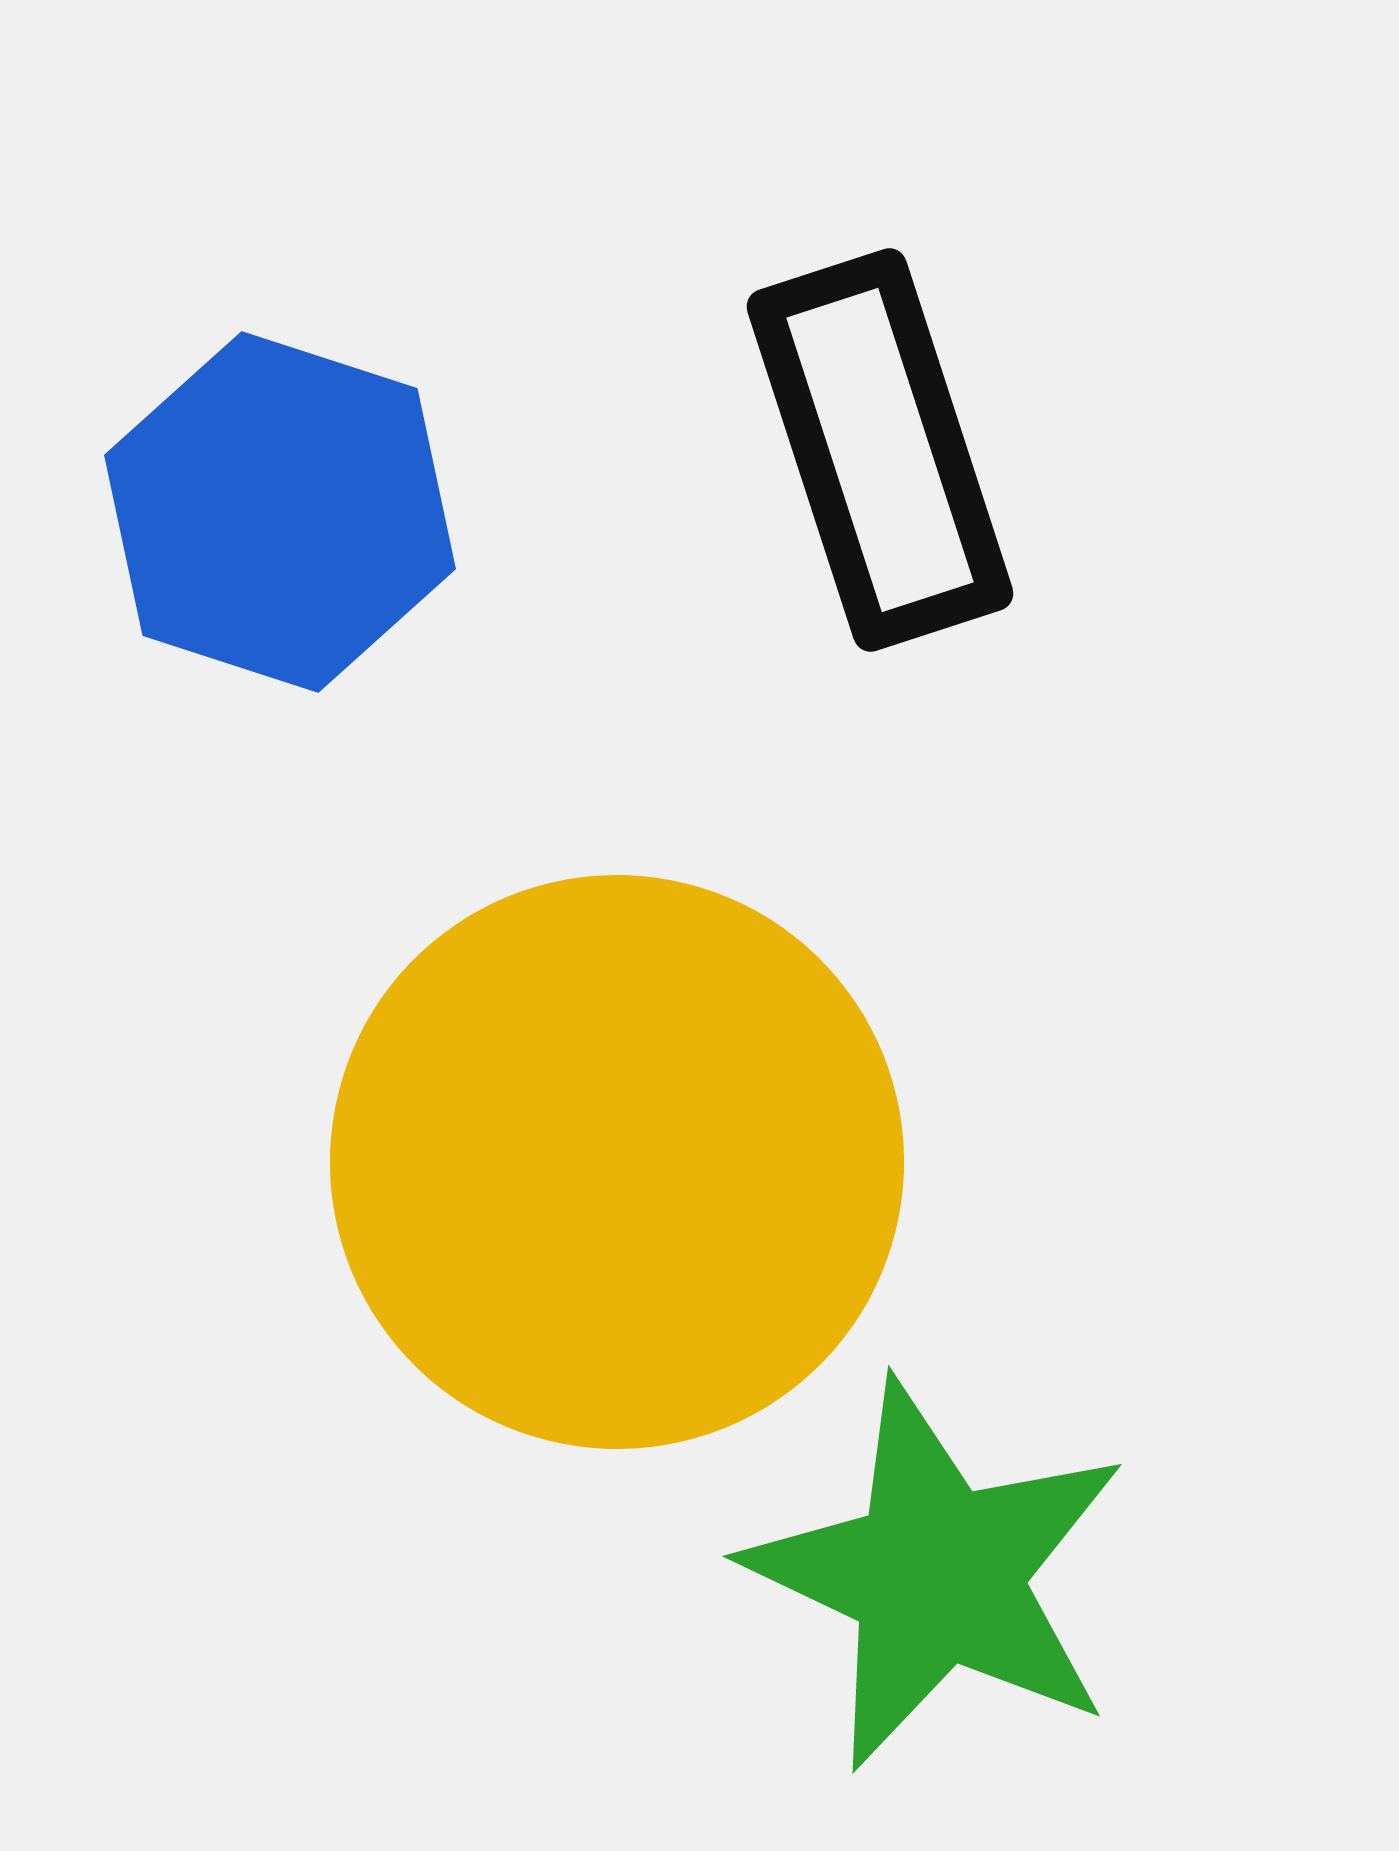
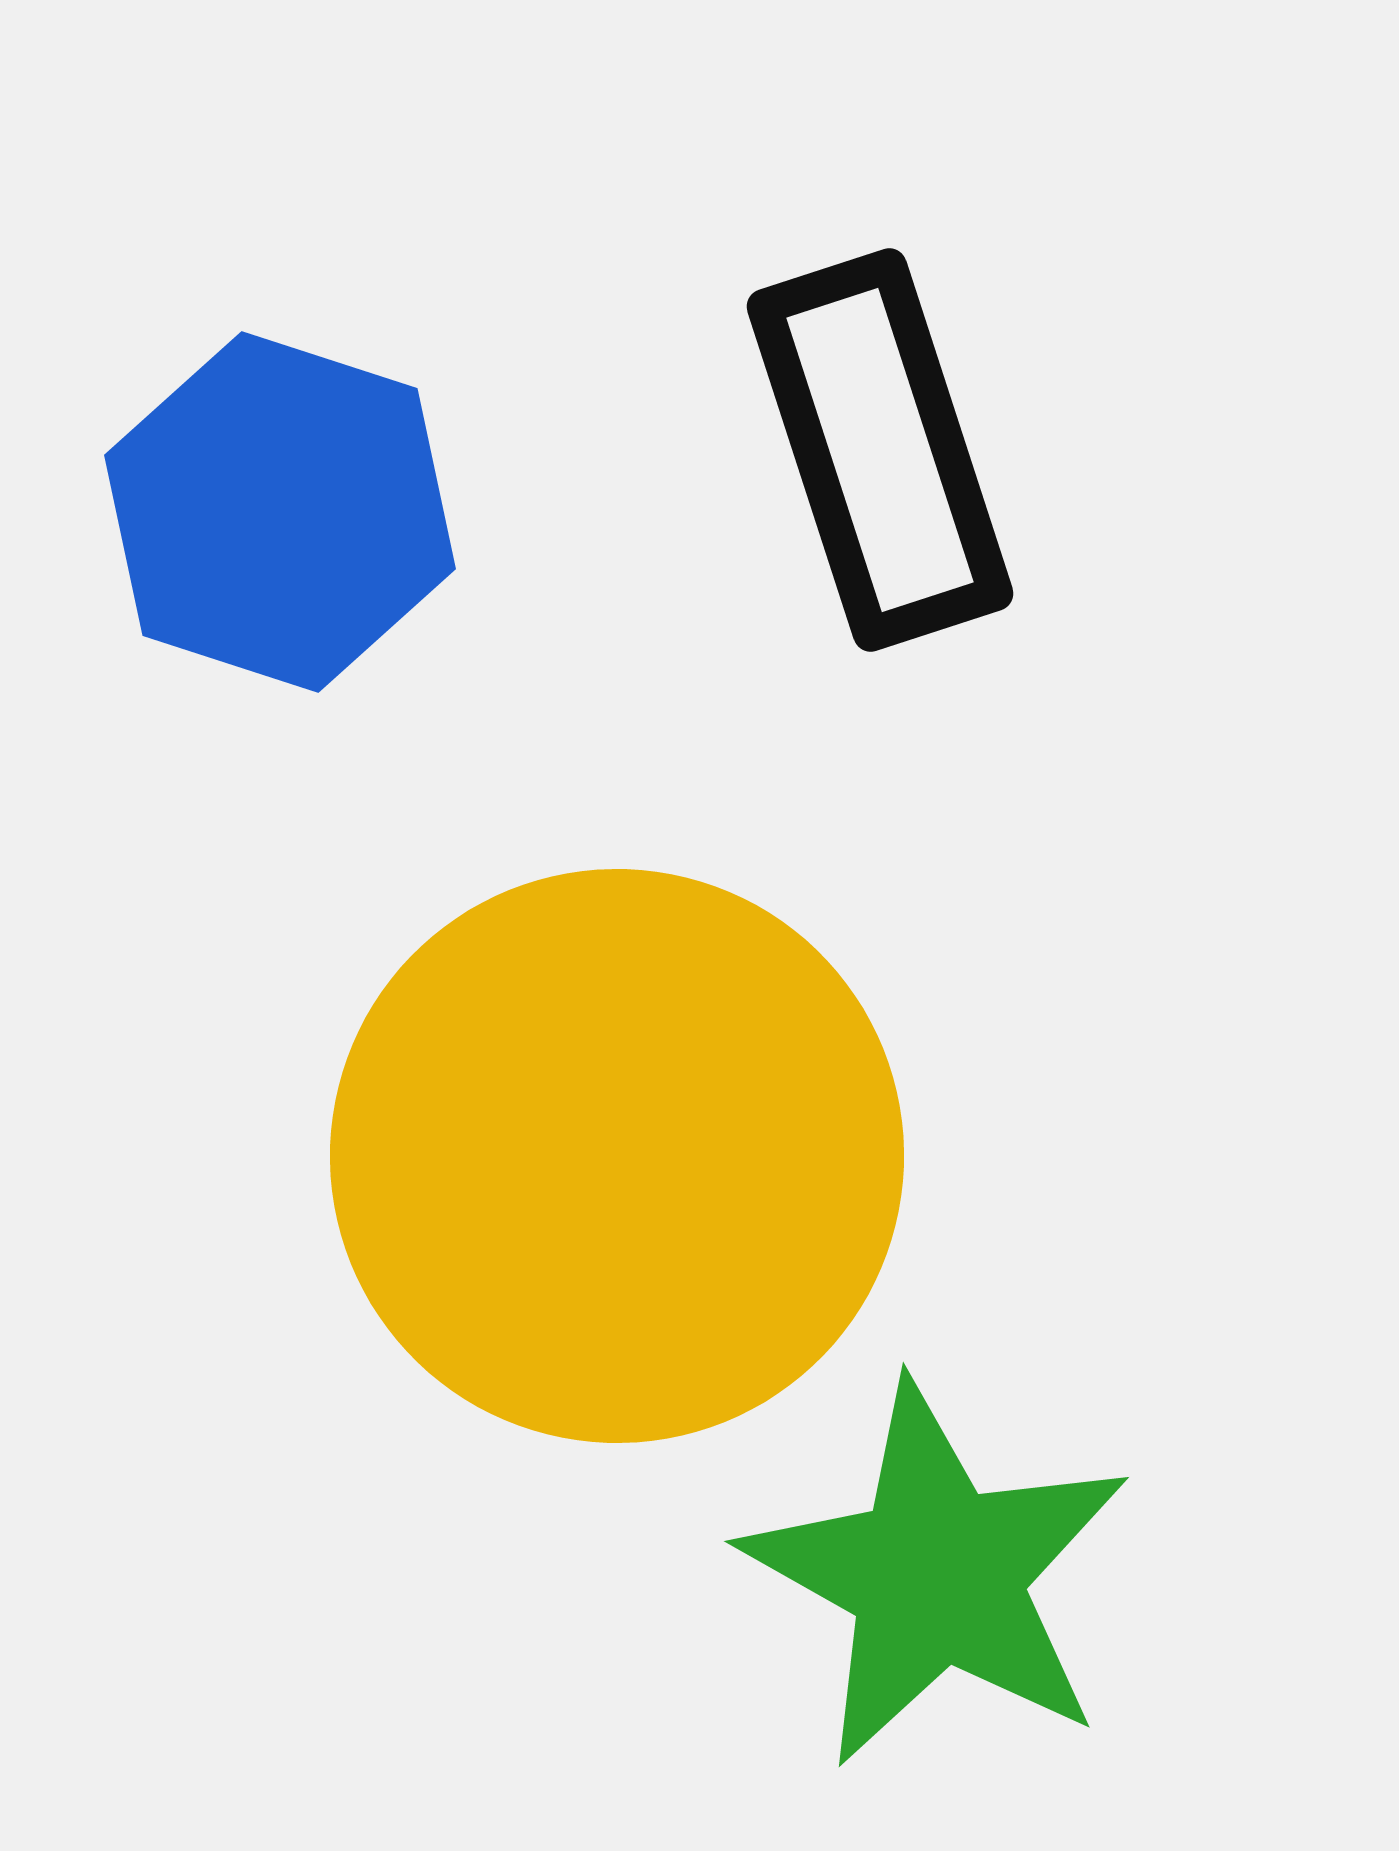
yellow circle: moved 6 px up
green star: rotated 4 degrees clockwise
